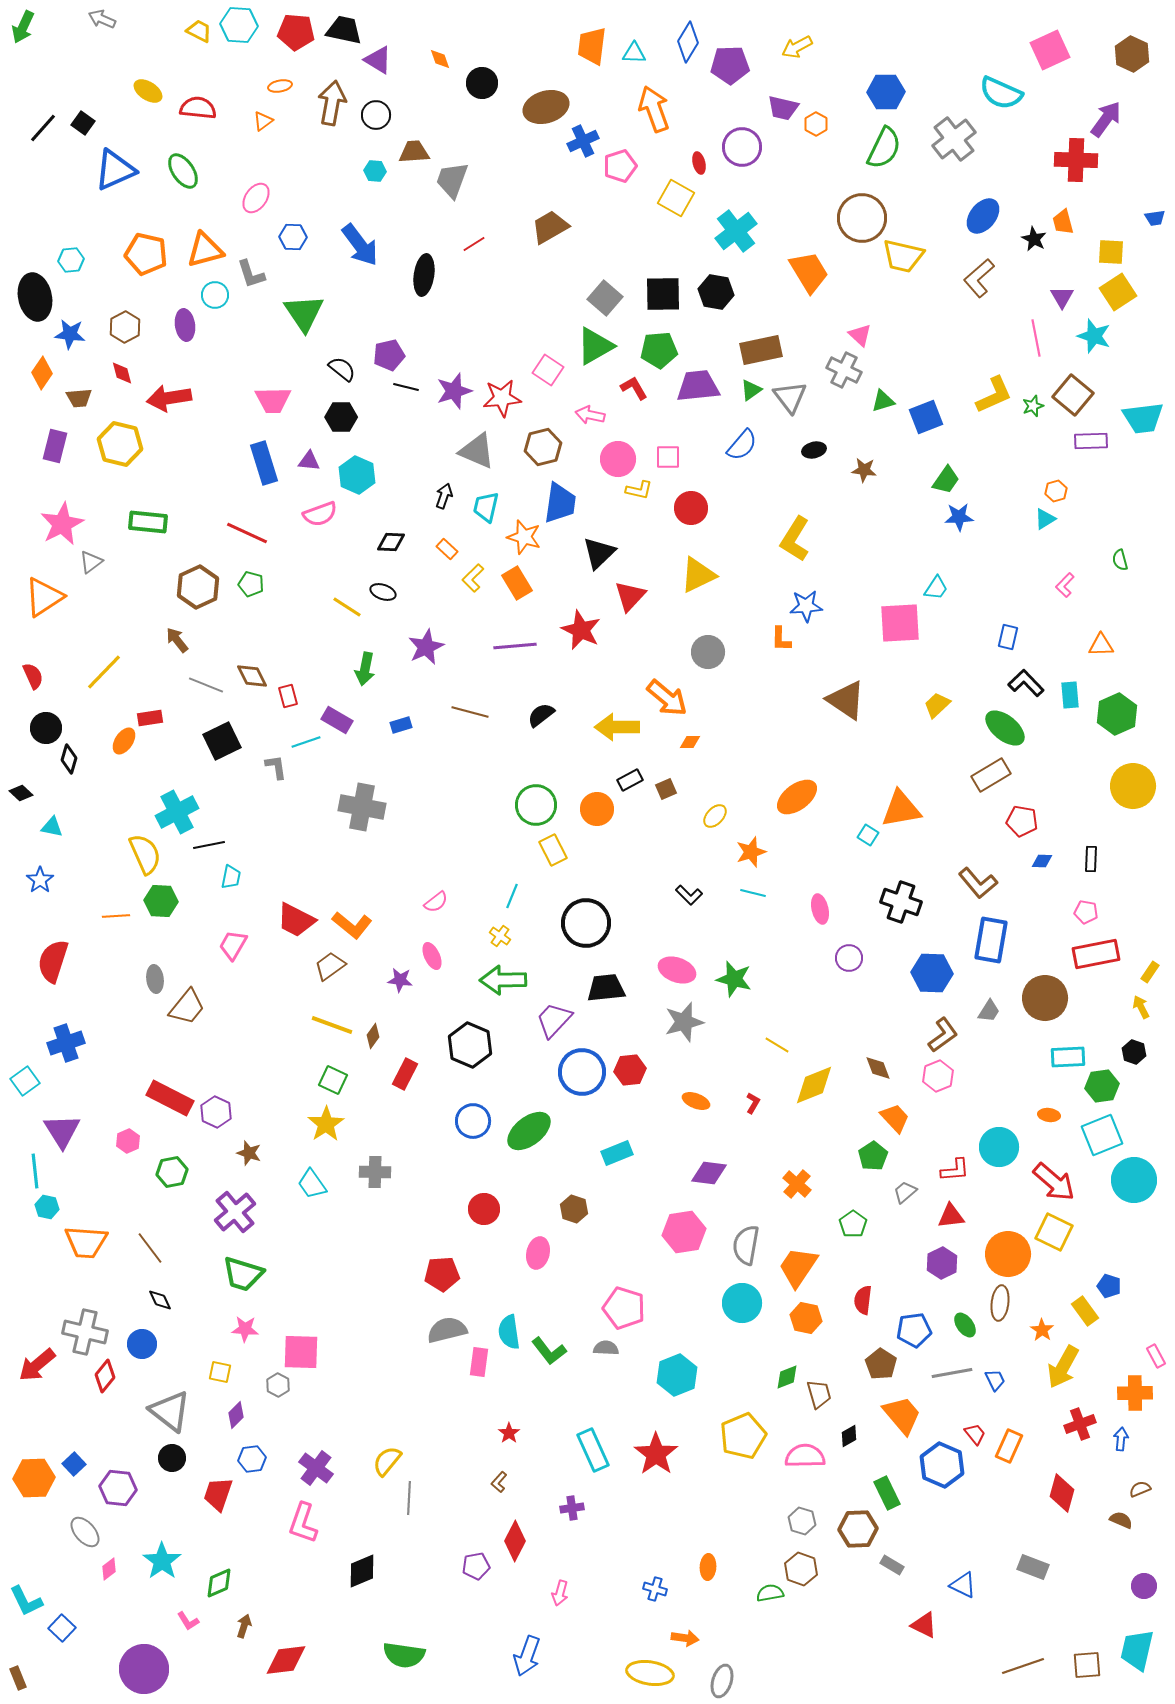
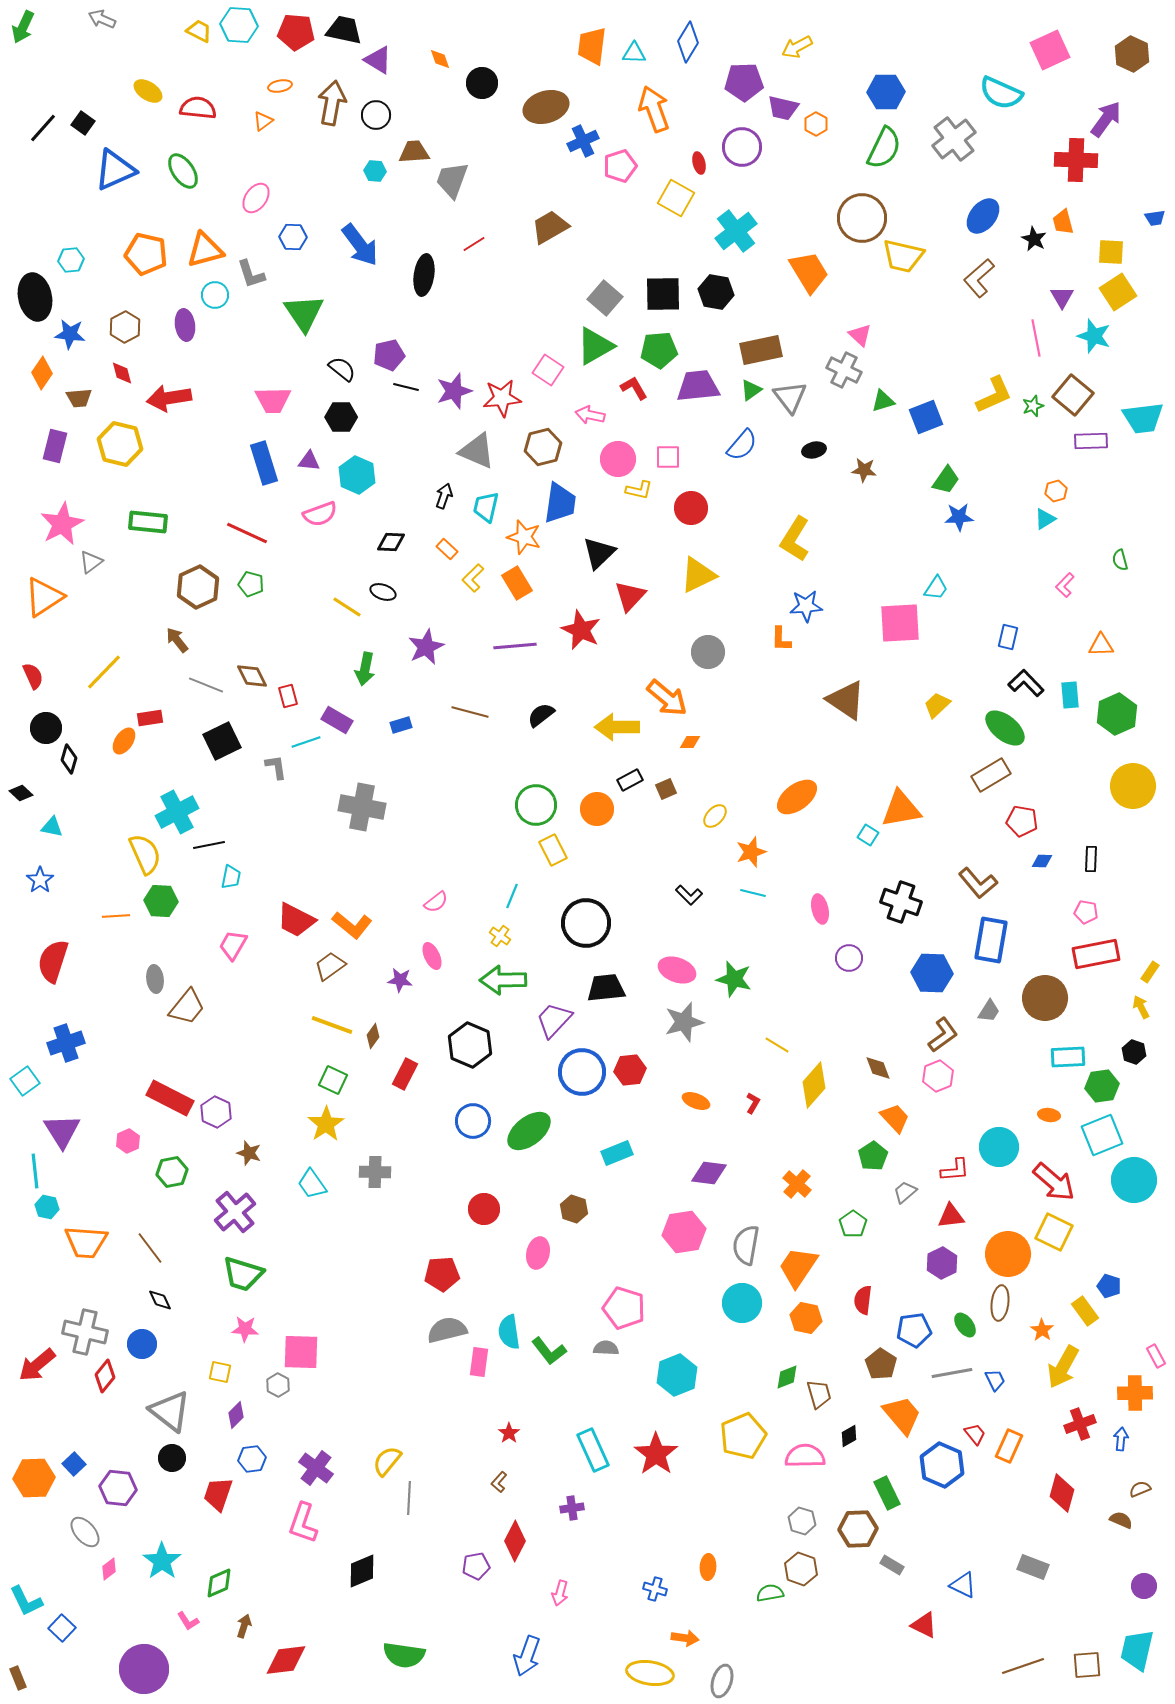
purple pentagon at (730, 65): moved 14 px right, 17 px down
yellow diamond at (814, 1085): rotated 27 degrees counterclockwise
